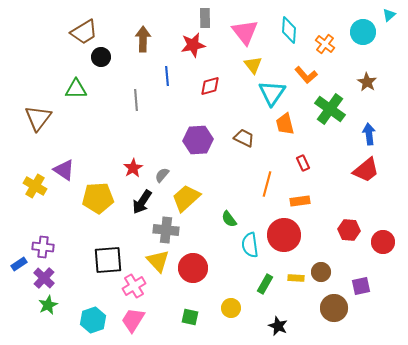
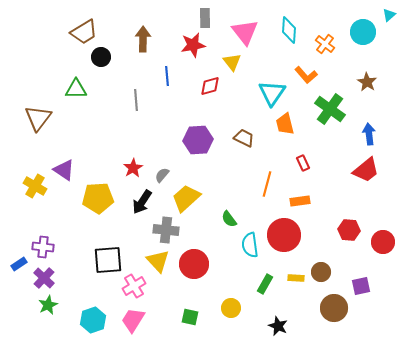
yellow triangle at (253, 65): moved 21 px left, 3 px up
red circle at (193, 268): moved 1 px right, 4 px up
